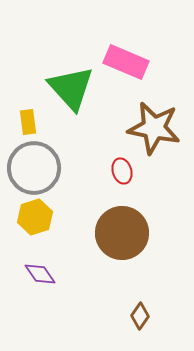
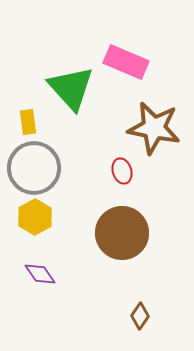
yellow hexagon: rotated 12 degrees counterclockwise
